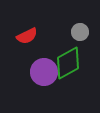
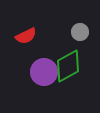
red semicircle: moved 1 px left
green diamond: moved 3 px down
